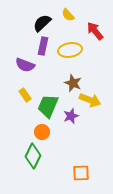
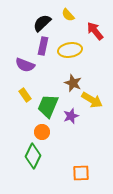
yellow arrow: moved 2 px right; rotated 10 degrees clockwise
